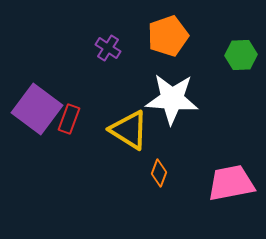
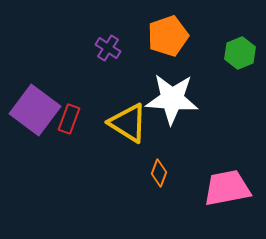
green hexagon: moved 1 px left, 2 px up; rotated 20 degrees counterclockwise
purple square: moved 2 px left, 1 px down
yellow triangle: moved 1 px left, 7 px up
pink trapezoid: moved 4 px left, 5 px down
